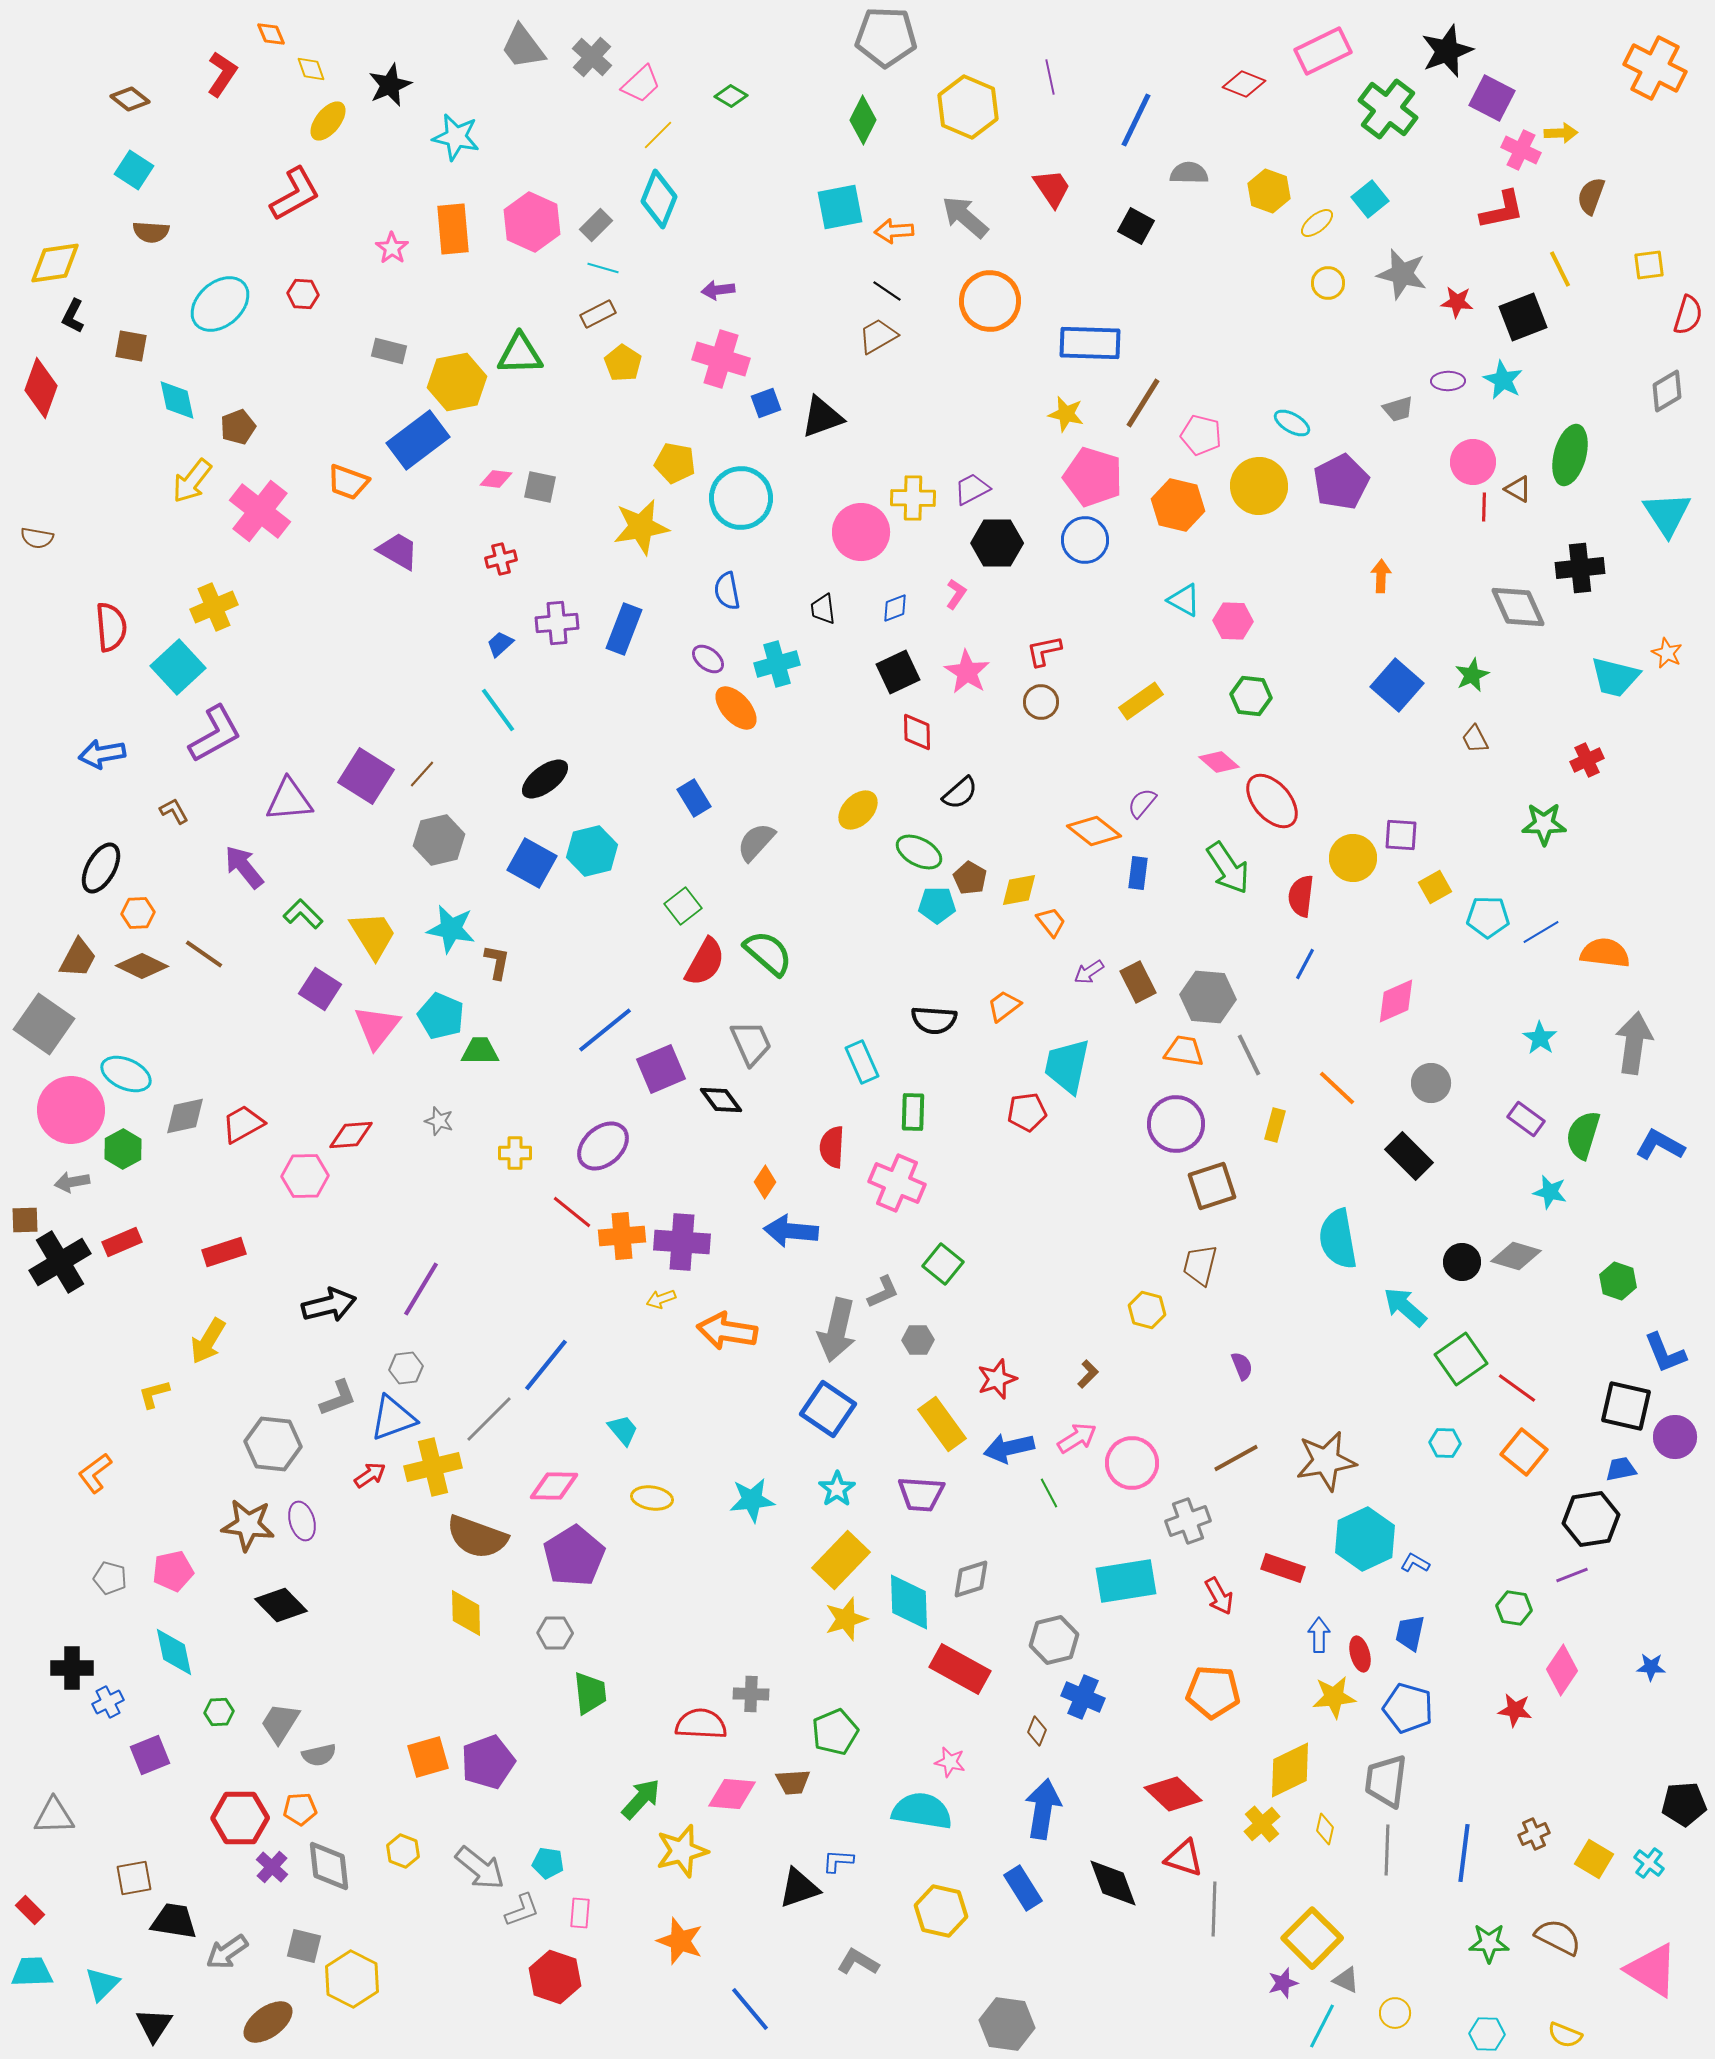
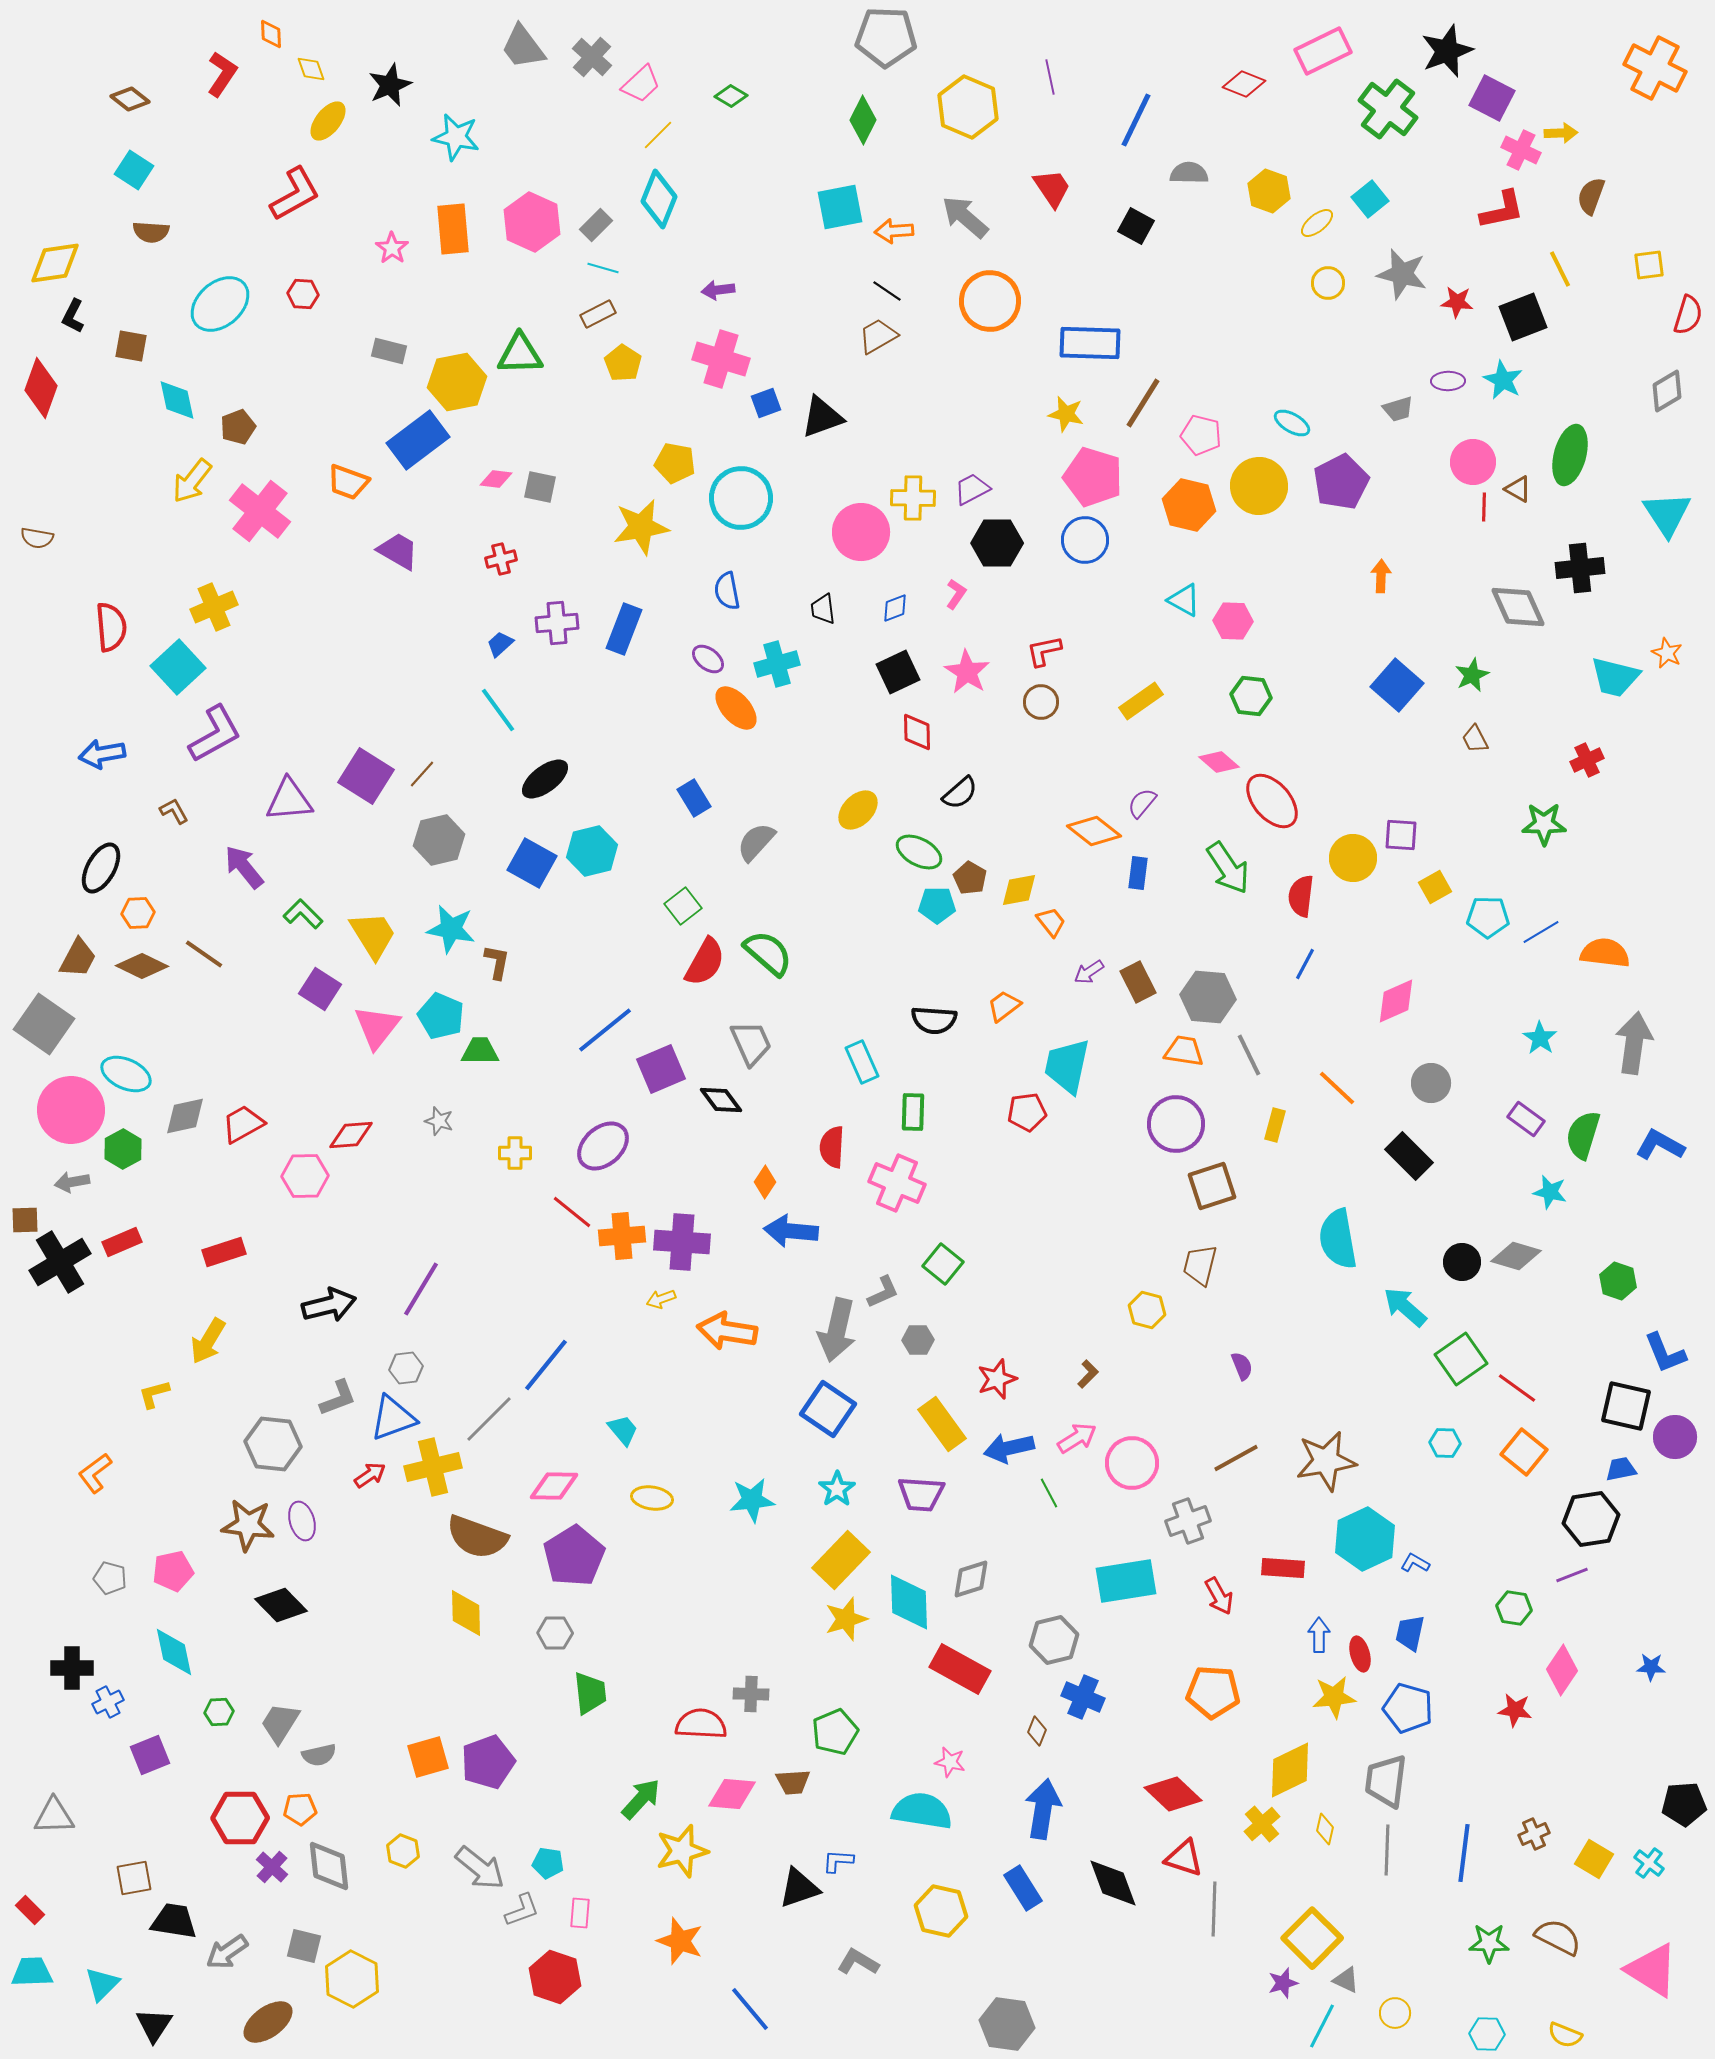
orange diamond at (271, 34): rotated 20 degrees clockwise
orange hexagon at (1178, 505): moved 11 px right
red rectangle at (1283, 1568): rotated 15 degrees counterclockwise
